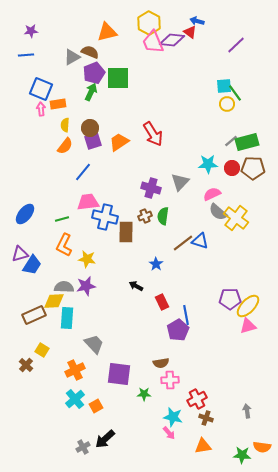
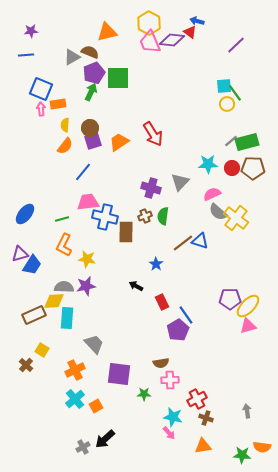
pink trapezoid at (153, 42): moved 3 px left
blue line at (186, 315): rotated 24 degrees counterclockwise
